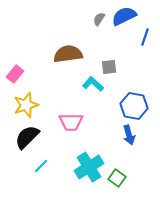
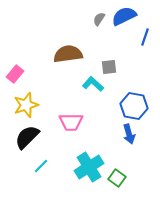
blue arrow: moved 1 px up
